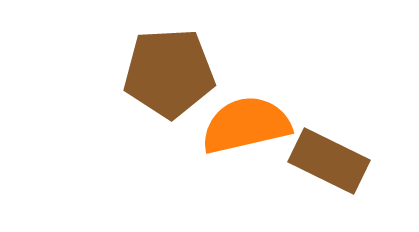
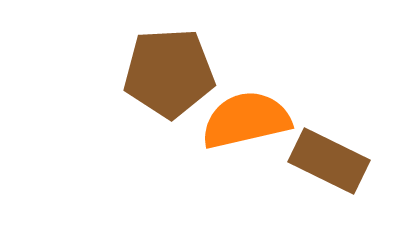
orange semicircle: moved 5 px up
